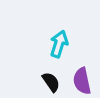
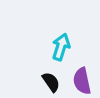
cyan arrow: moved 2 px right, 3 px down
